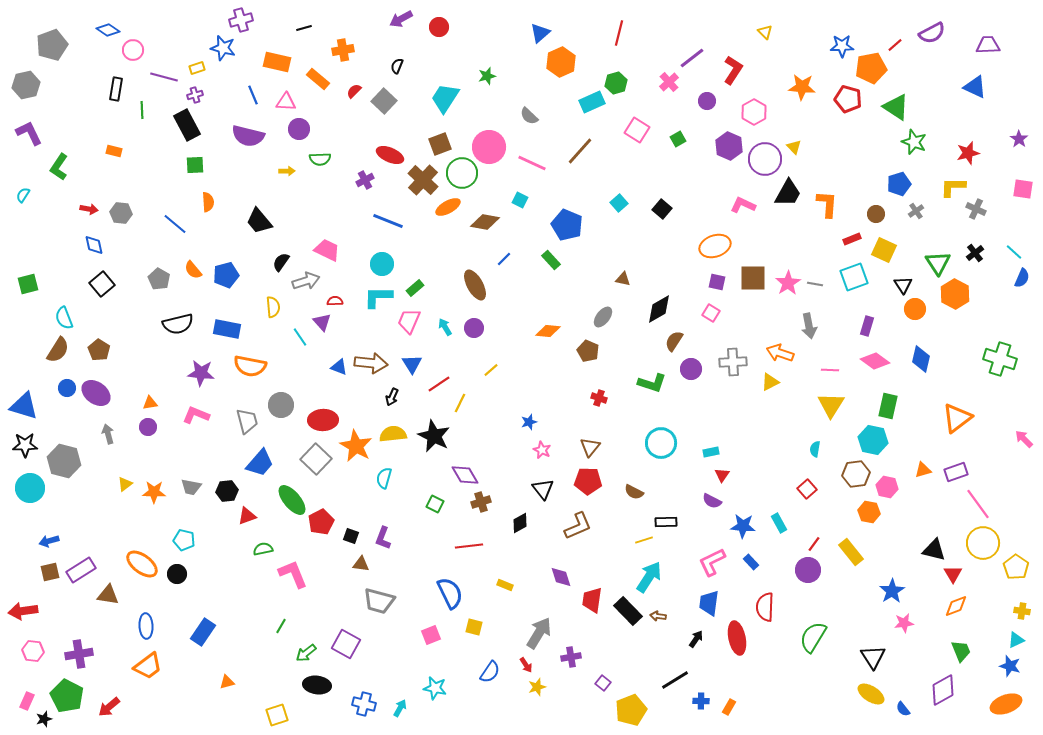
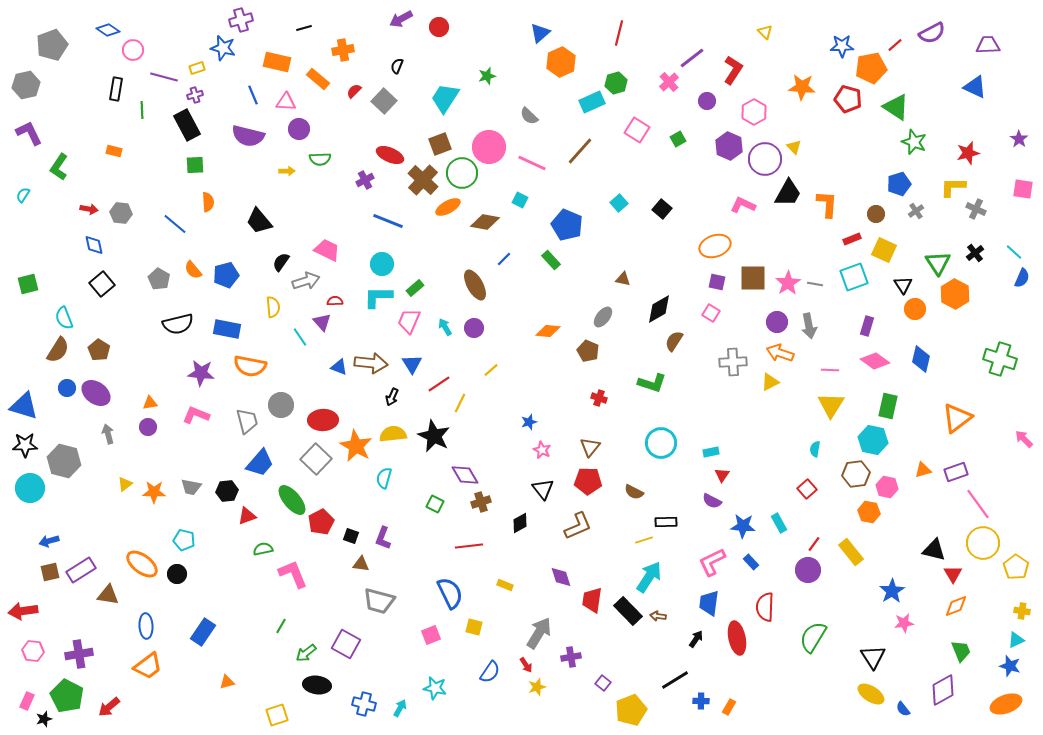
purple circle at (691, 369): moved 86 px right, 47 px up
